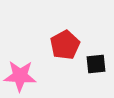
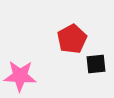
red pentagon: moved 7 px right, 6 px up
